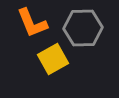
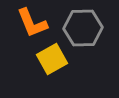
yellow square: moved 1 px left
